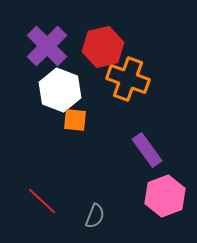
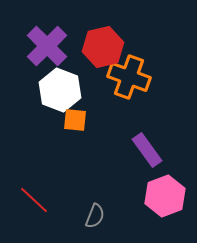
orange cross: moved 1 px right, 2 px up
red line: moved 8 px left, 1 px up
